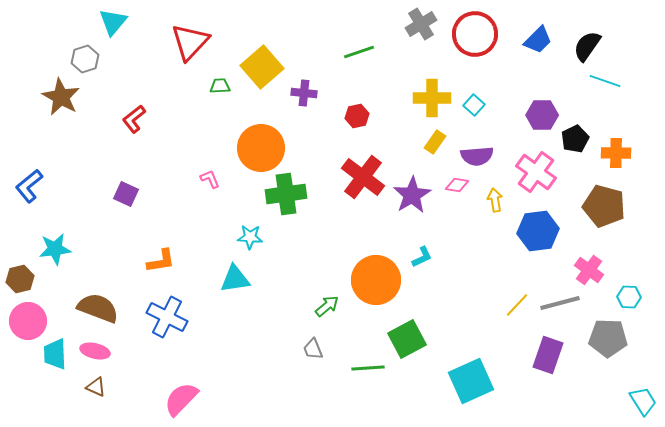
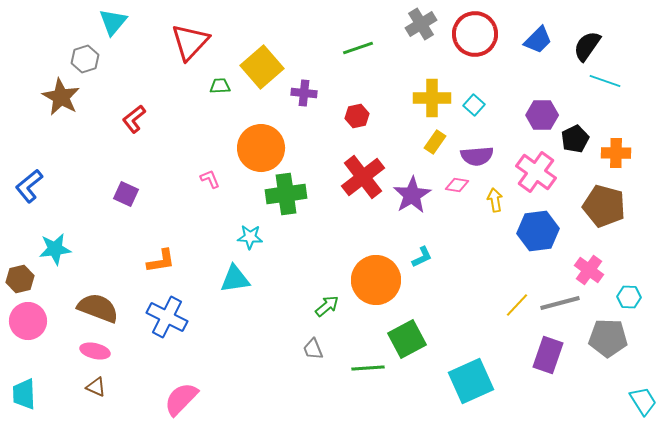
green line at (359, 52): moved 1 px left, 4 px up
red cross at (363, 177): rotated 15 degrees clockwise
cyan trapezoid at (55, 354): moved 31 px left, 40 px down
